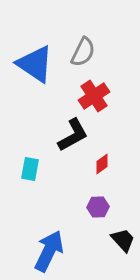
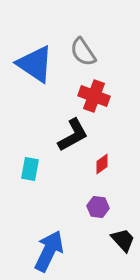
gray semicircle: rotated 120 degrees clockwise
red cross: rotated 36 degrees counterclockwise
purple hexagon: rotated 10 degrees clockwise
